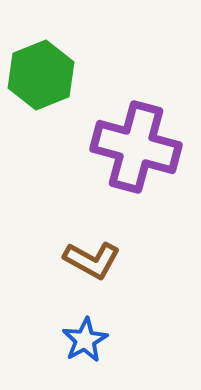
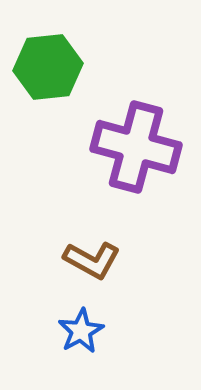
green hexagon: moved 7 px right, 8 px up; rotated 16 degrees clockwise
blue star: moved 4 px left, 9 px up
